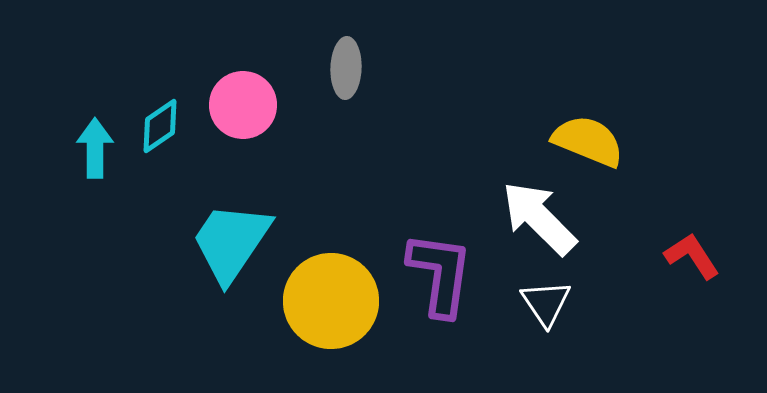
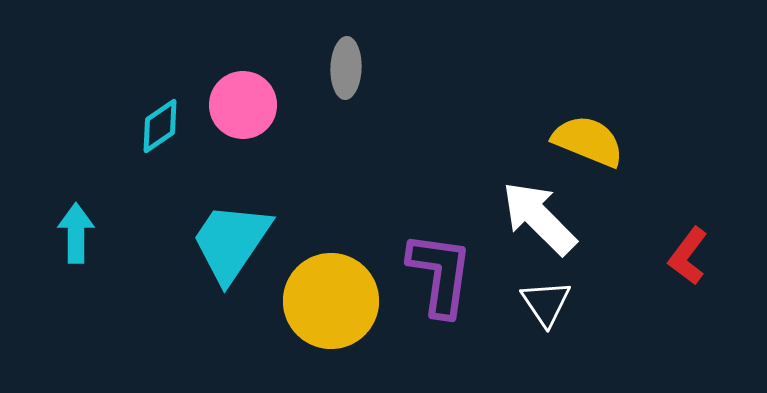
cyan arrow: moved 19 px left, 85 px down
red L-shape: moved 4 px left; rotated 110 degrees counterclockwise
